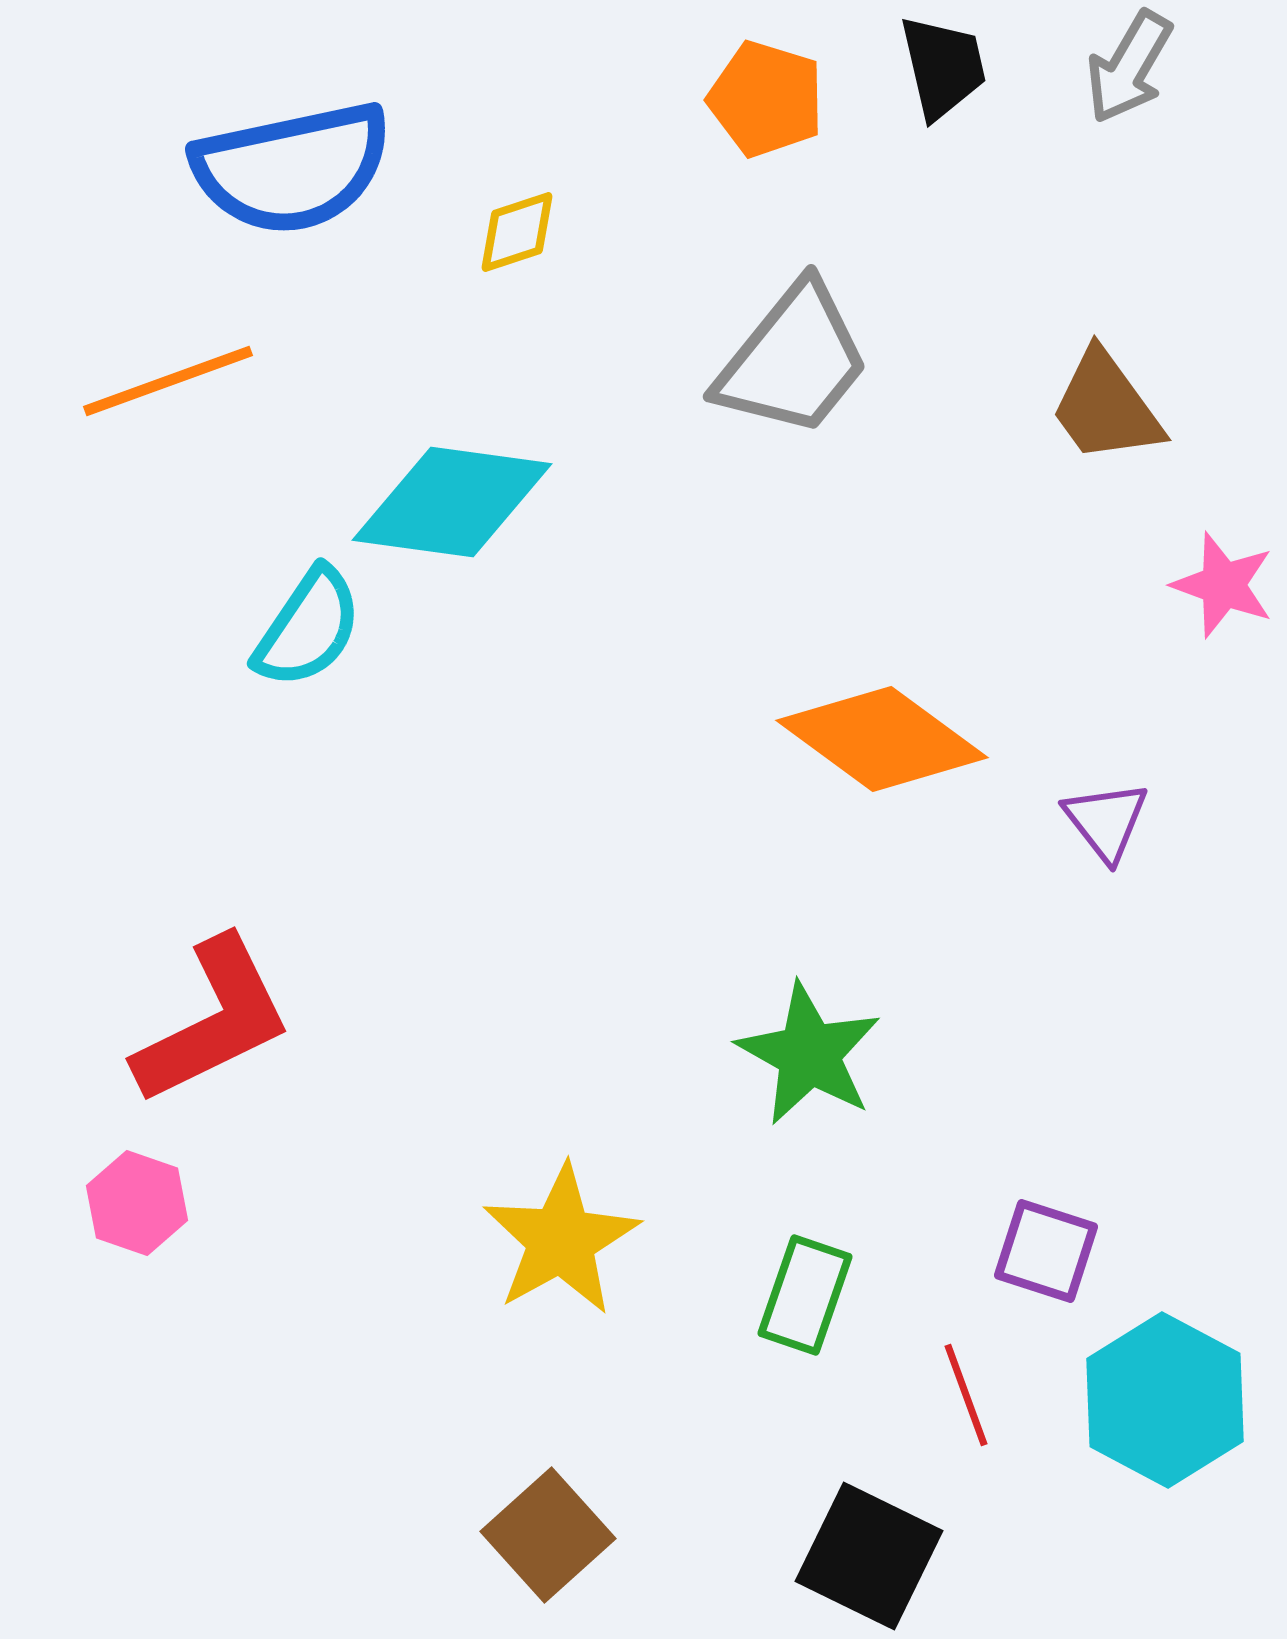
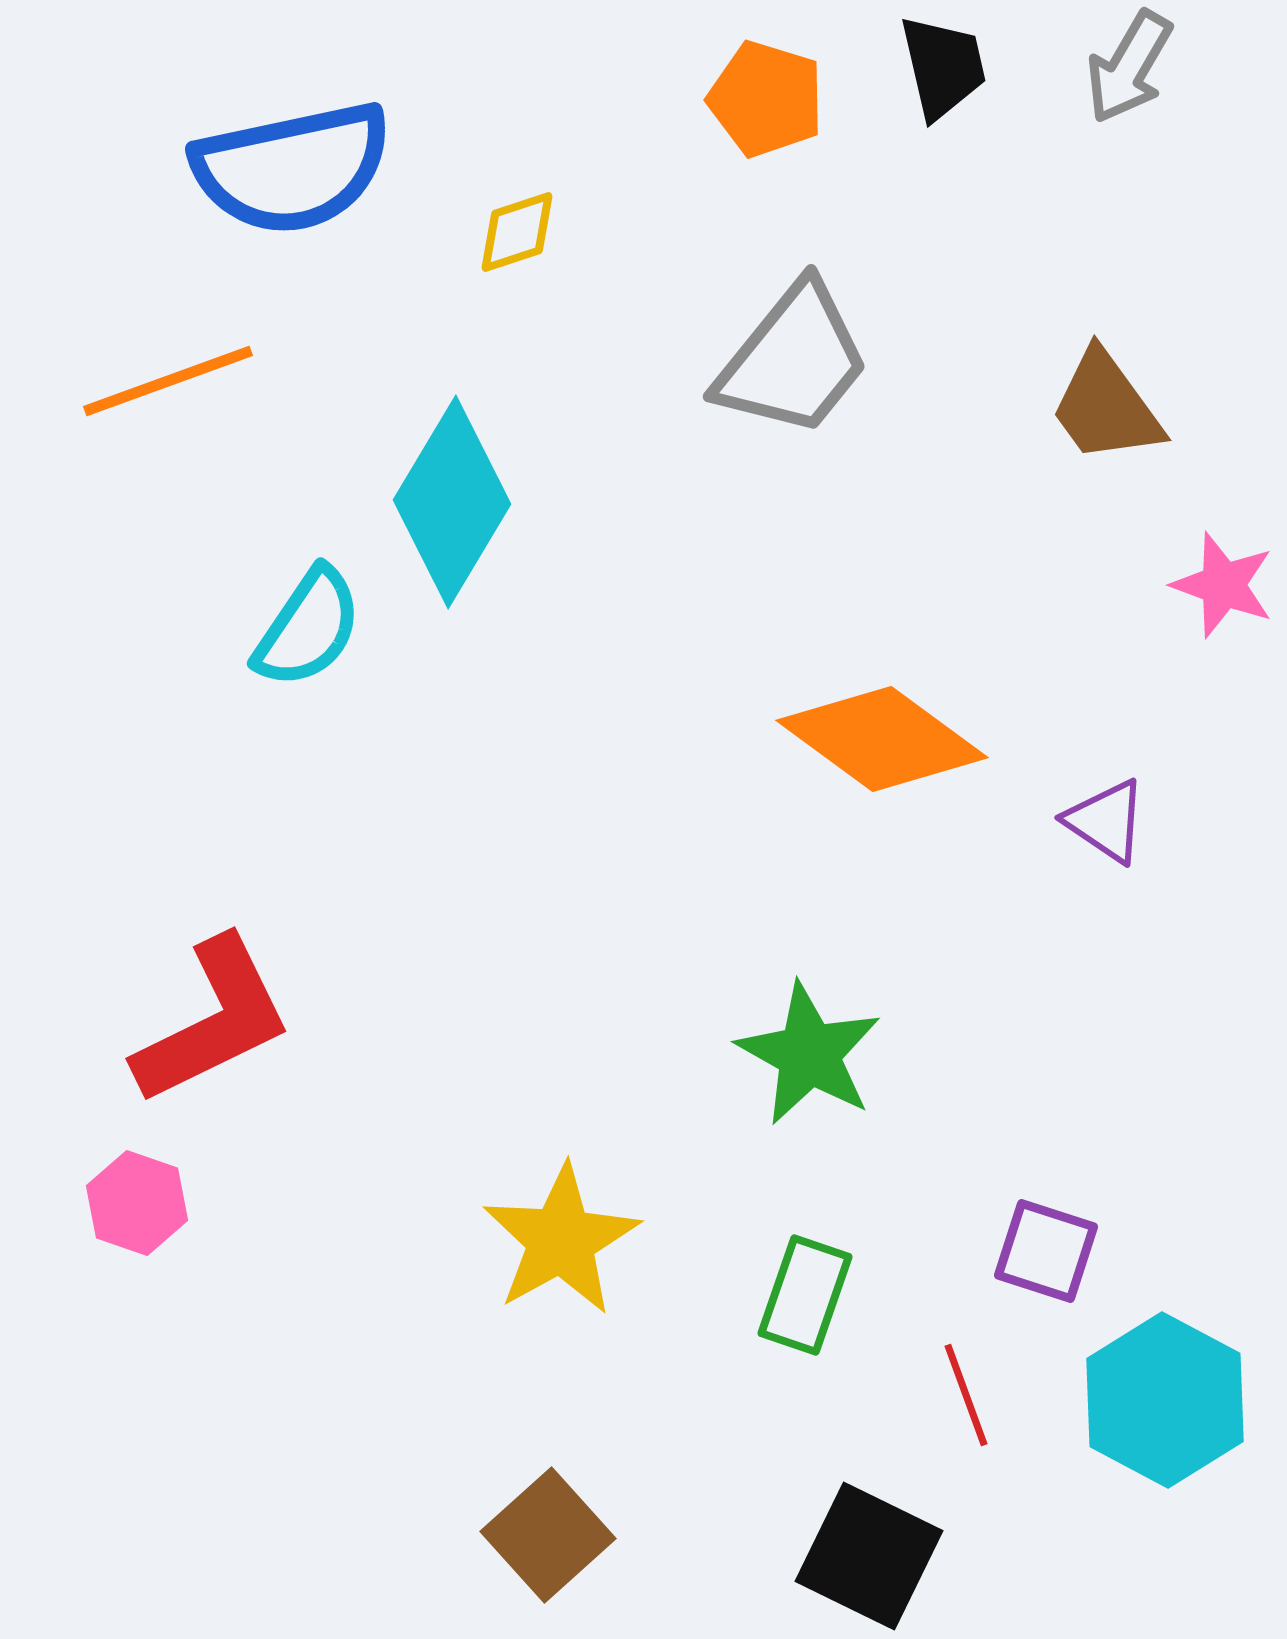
cyan diamond: rotated 67 degrees counterclockwise
purple triangle: rotated 18 degrees counterclockwise
